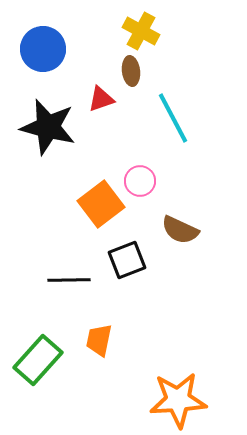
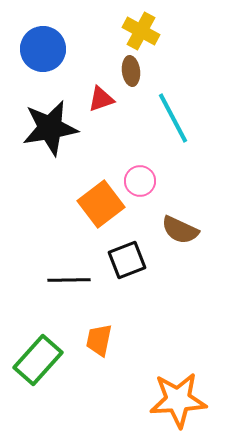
black star: moved 2 px right, 1 px down; rotated 24 degrees counterclockwise
